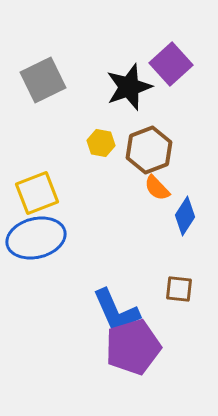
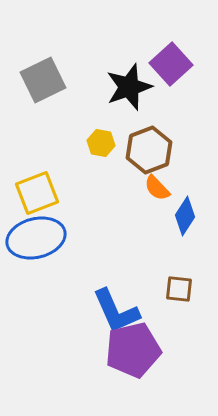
purple pentagon: moved 3 px down; rotated 4 degrees clockwise
